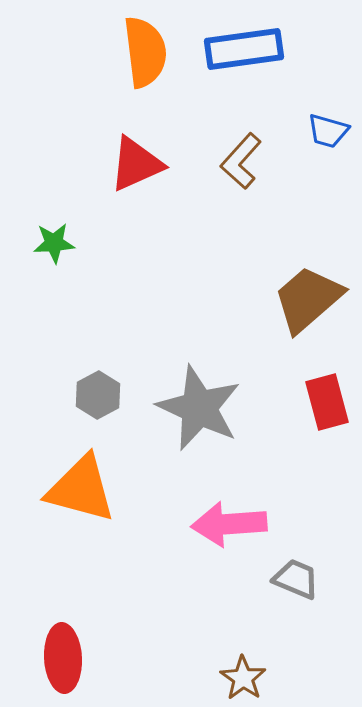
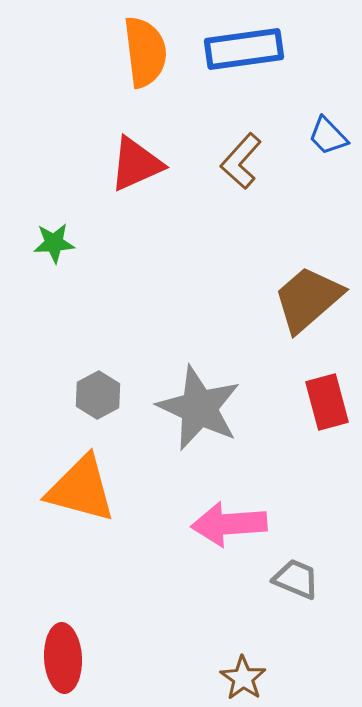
blue trapezoid: moved 5 px down; rotated 30 degrees clockwise
